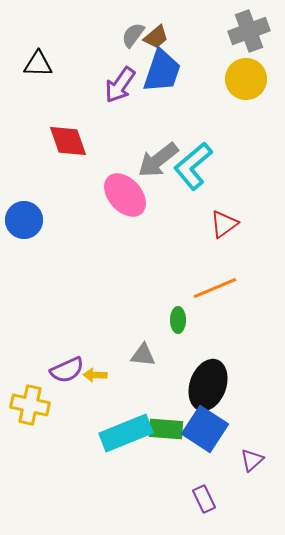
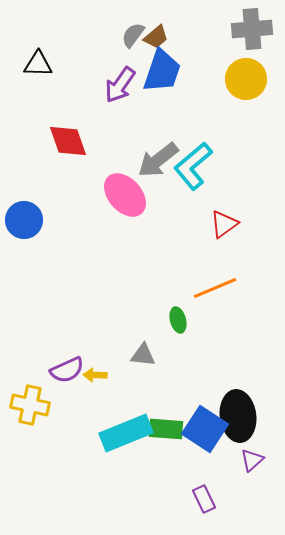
gray cross: moved 3 px right, 2 px up; rotated 15 degrees clockwise
green ellipse: rotated 15 degrees counterclockwise
black ellipse: moved 30 px right, 31 px down; rotated 27 degrees counterclockwise
